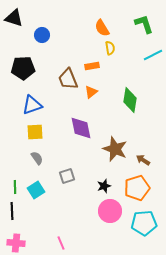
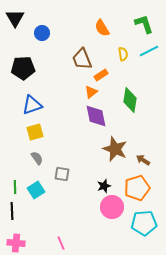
black triangle: moved 1 px right; rotated 42 degrees clockwise
blue circle: moved 2 px up
yellow semicircle: moved 13 px right, 6 px down
cyan line: moved 4 px left, 4 px up
orange rectangle: moved 9 px right, 9 px down; rotated 24 degrees counterclockwise
brown trapezoid: moved 14 px right, 20 px up
purple diamond: moved 15 px right, 12 px up
yellow square: rotated 12 degrees counterclockwise
gray square: moved 5 px left, 2 px up; rotated 28 degrees clockwise
pink circle: moved 2 px right, 4 px up
